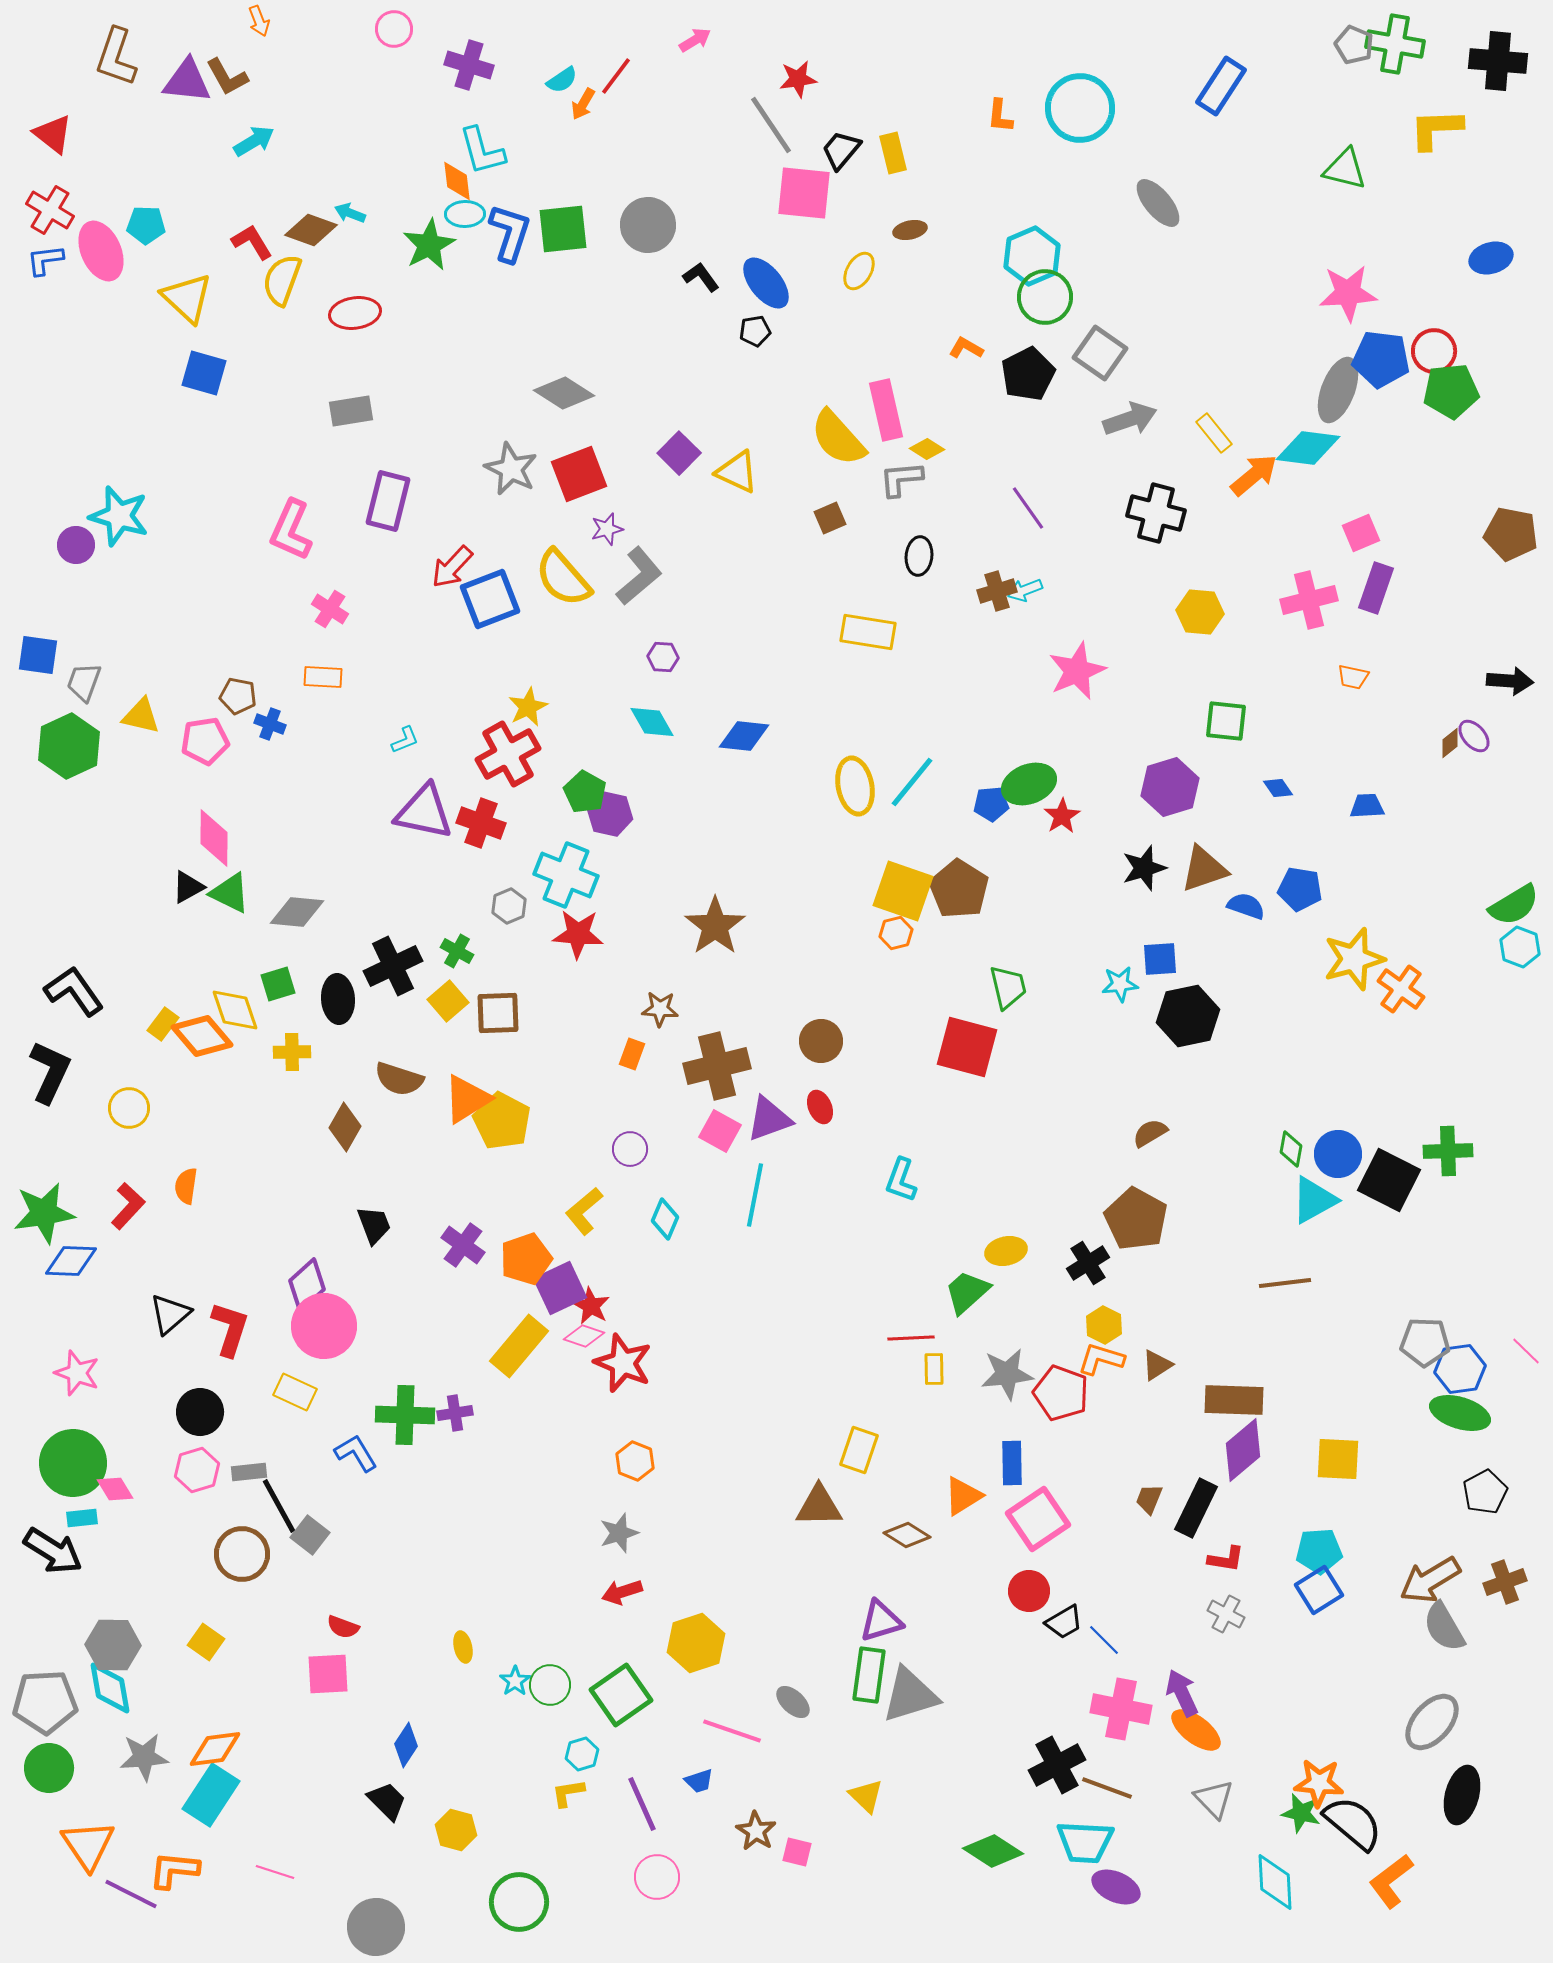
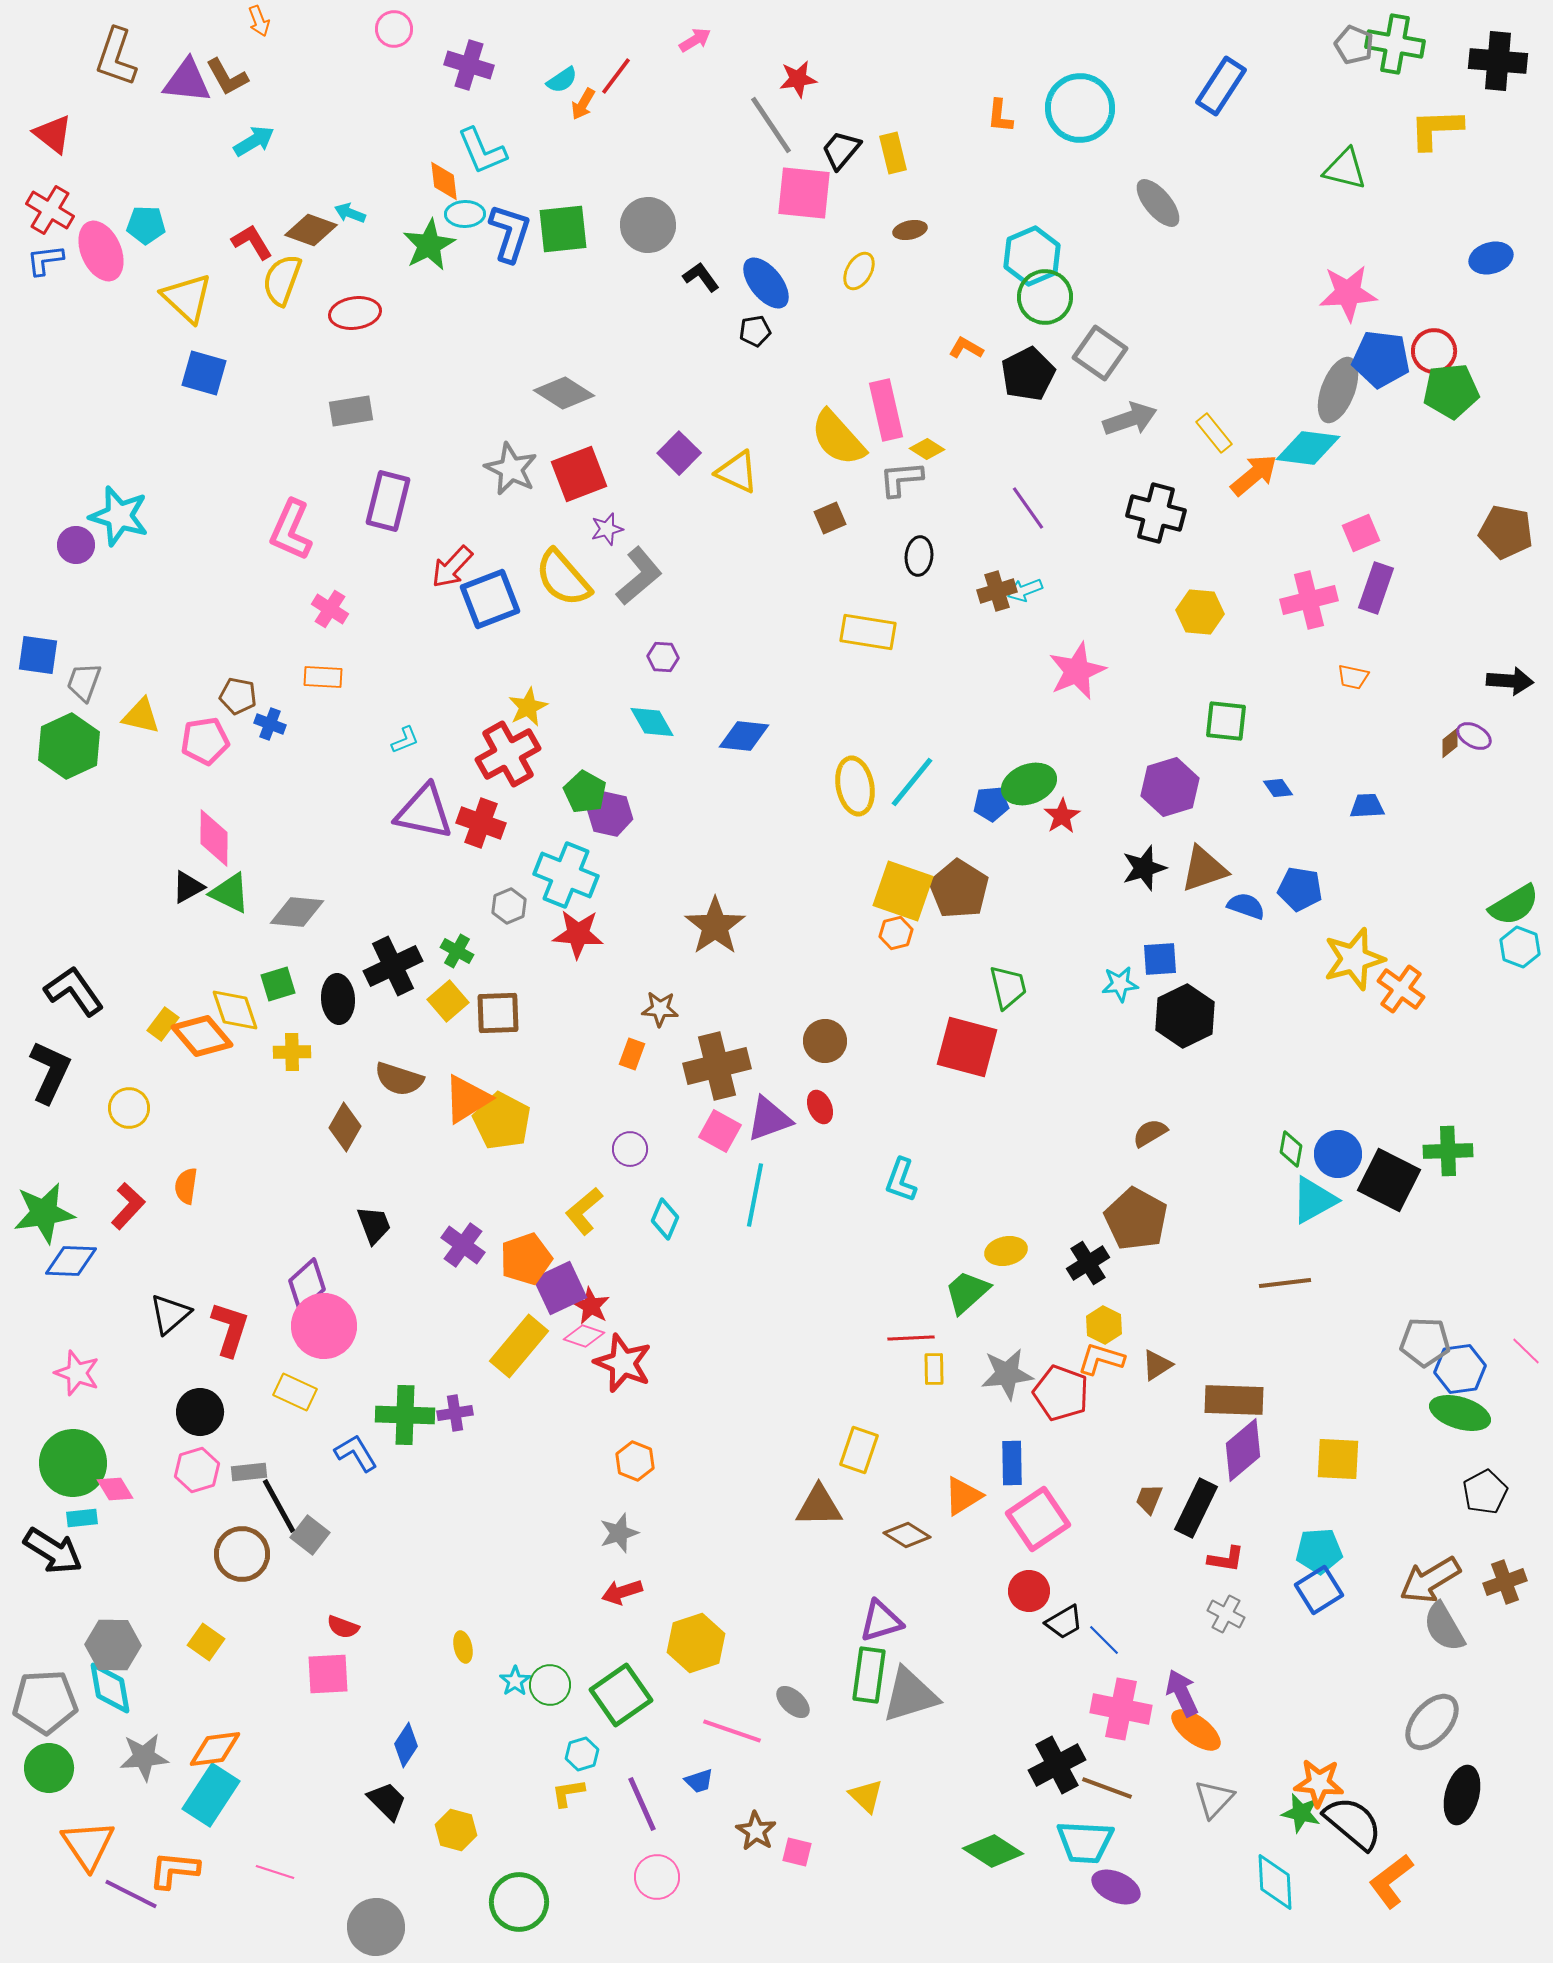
cyan L-shape at (482, 151): rotated 8 degrees counterclockwise
orange diamond at (457, 181): moved 13 px left
brown pentagon at (1511, 534): moved 5 px left, 2 px up
purple ellipse at (1474, 736): rotated 20 degrees counterclockwise
black hexagon at (1188, 1016): moved 3 px left; rotated 14 degrees counterclockwise
brown circle at (821, 1041): moved 4 px right
gray triangle at (1214, 1799): rotated 27 degrees clockwise
